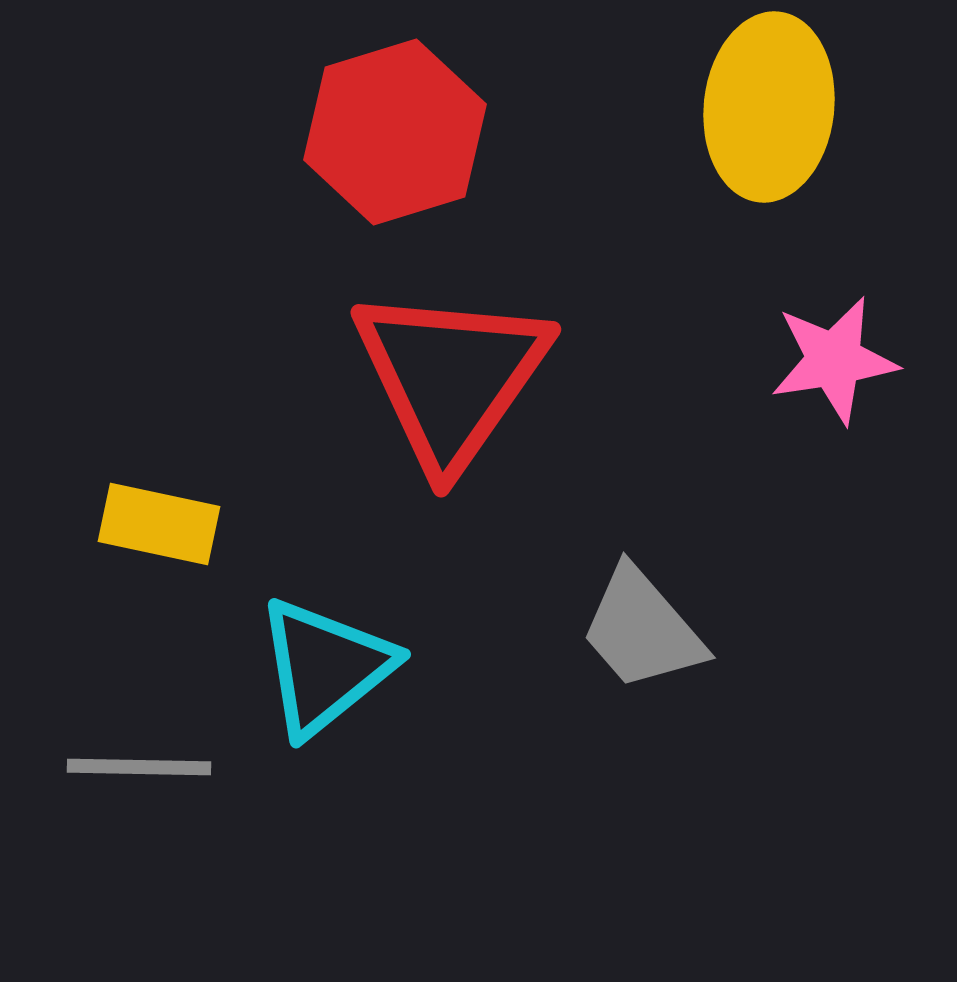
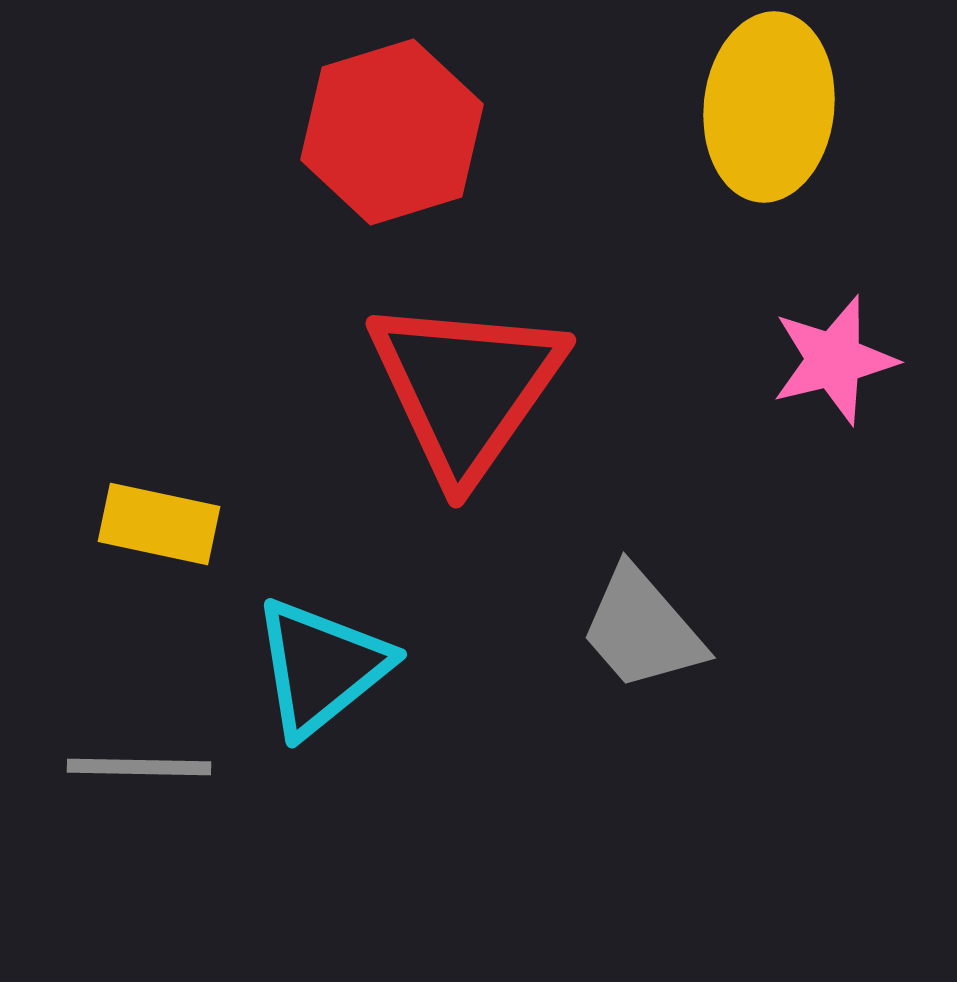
red hexagon: moved 3 px left
pink star: rotated 5 degrees counterclockwise
red triangle: moved 15 px right, 11 px down
cyan triangle: moved 4 px left
